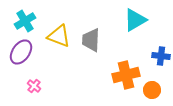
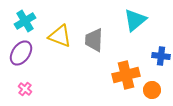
cyan triangle: rotated 10 degrees counterclockwise
yellow triangle: moved 1 px right
gray trapezoid: moved 3 px right
purple ellipse: moved 1 px down
pink cross: moved 9 px left, 3 px down
